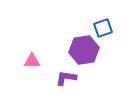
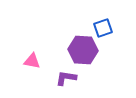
purple hexagon: moved 1 px left; rotated 12 degrees clockwise
pink triangle: rotated 12 degrees clockwise
